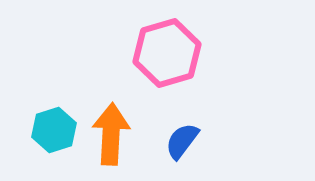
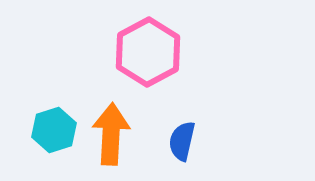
pink hexagon: moved 19 px left, 1 px up; rotated 12 degrees counterclockwise
blue semicircle: rotated 24 degrees counterclockwise
